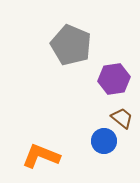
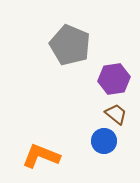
gray pentagon: moved 1 px left
brown trapezoid: moved 6 px left, 4 px up
